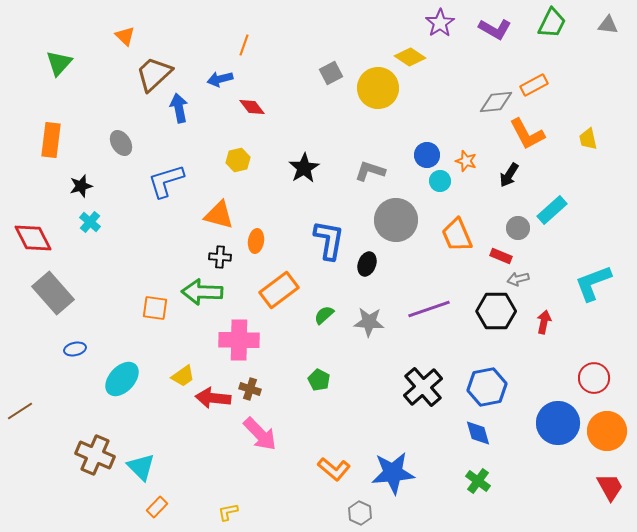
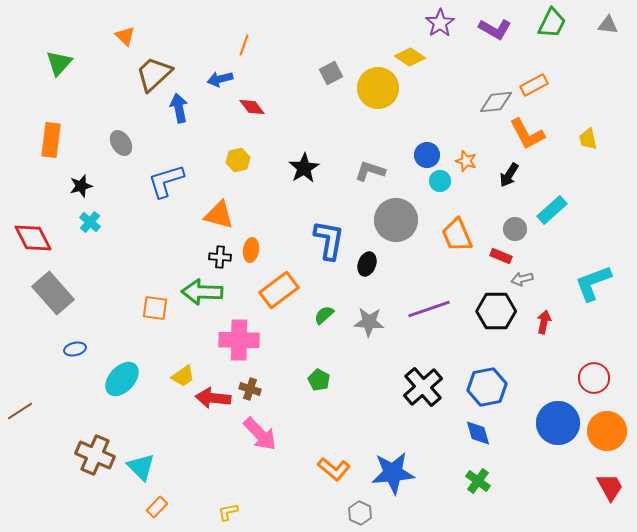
gray circle at (518, 228): moved 3 px left, 1 px down
orange ellipse at (256, 241): moved 5 px left, 9 px down
gray arrow at (518, 279): moved 4 px right
